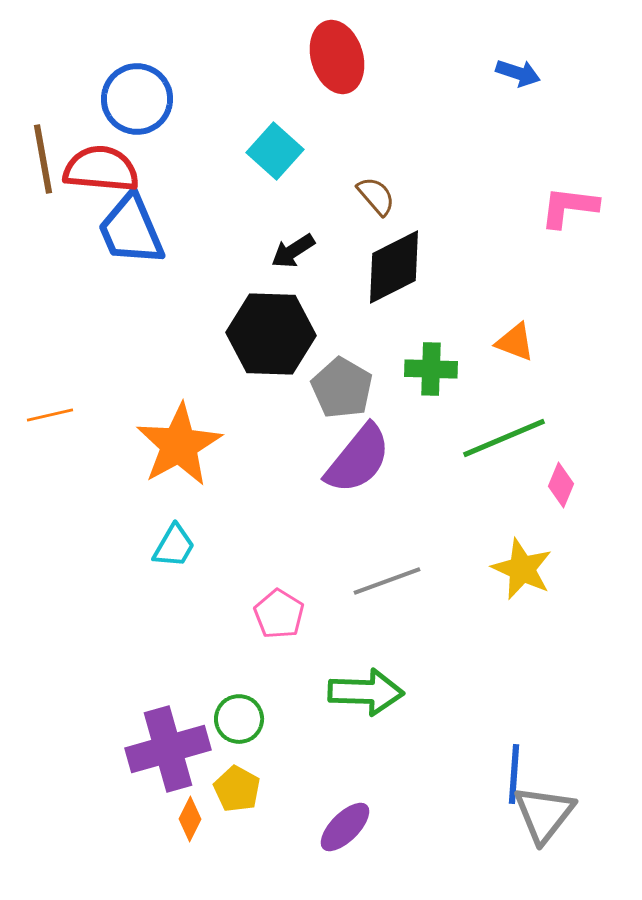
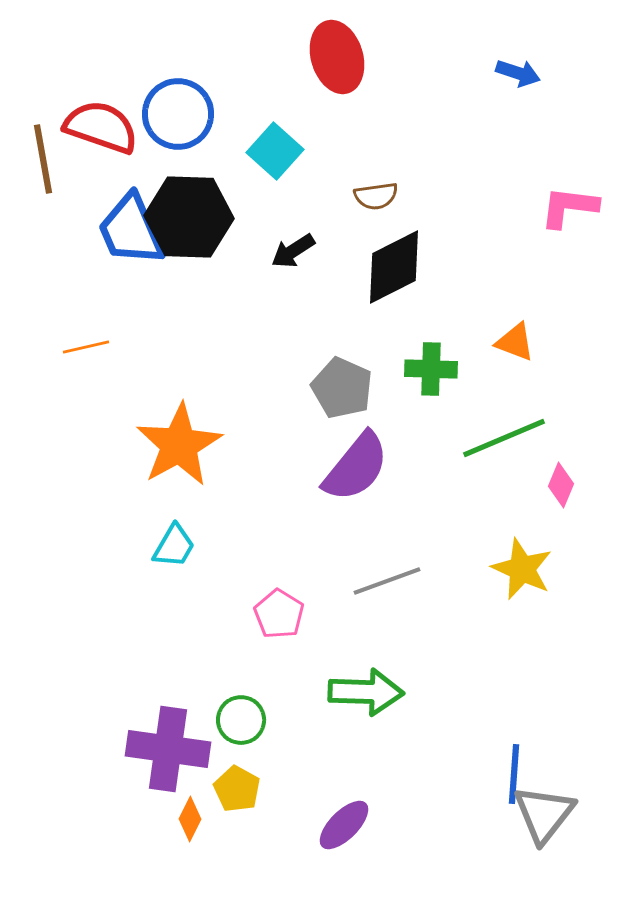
blue circle: moved 41 px right, 15 px down
red semicircle: moved 42 px up; rotated 14 degrees clockwise
brown semicircle: rotated 123 degrees clockwise
black hexagon: moved 82 px left, 117 px up
gray pentagon: rotated 6 degrees counterclockwise
orange line: moved 36 px right, 68 px up
purple semicircle: moved 2 px left, 8 px down
green circle: moved 2 px right, 1 px down
purple cross: rotated 24 degrees clockwise
purple ellipse: moved 1 px left, 2 px up
